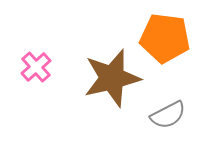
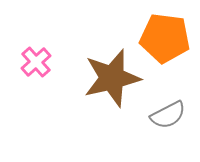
pink cross: moved 5 px up
